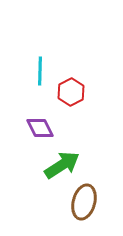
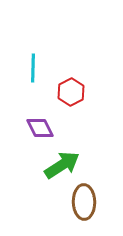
cyan line: moved 7 px left, 3 px up
brown ellipse: rotated 16 degrees counterclockwise
